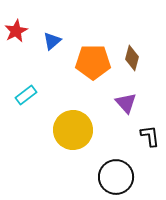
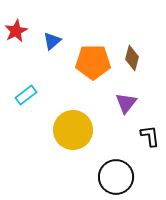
purple triangle: rotated 20 degrees clockwise
